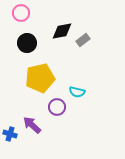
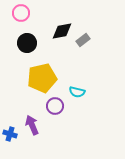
yellow pentagon: moved 2 px right
purple circle: moved 2 px left, 1 px up
purple arrow: rotated 24 degrees clockwise
